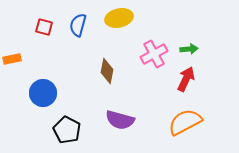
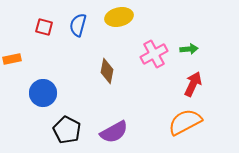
yellow ellipse: moved 1 px up
red arrow: moved 7 px right, 5 px down
purple semicircle: moved 6 px left, 12 px down; rotated 44 degrees counterclockwise
